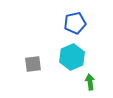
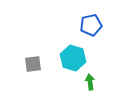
blue pentagon: moved 16 px right, 2 px down
cyan hexagon: moved 1 px right, 1 px down; rotated 20 degrees counterclockwise
